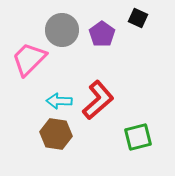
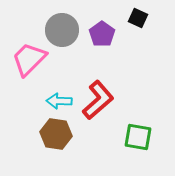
green square: rotated 24 degrees clockwise
